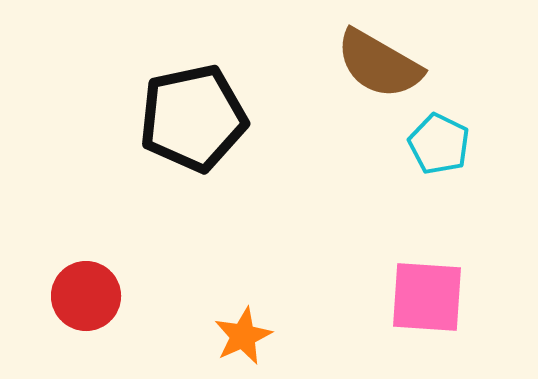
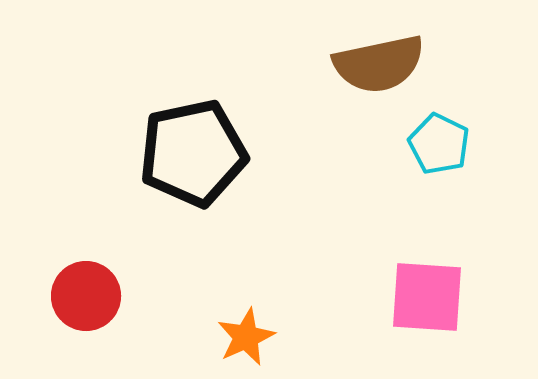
brown semicircle: rotated 42 degrees counterclockwise
black pentagon: moved 35 px down
orange star: moved 3 px right, 1 px down
